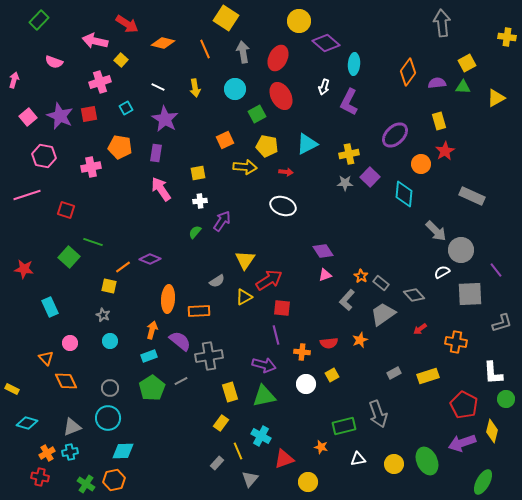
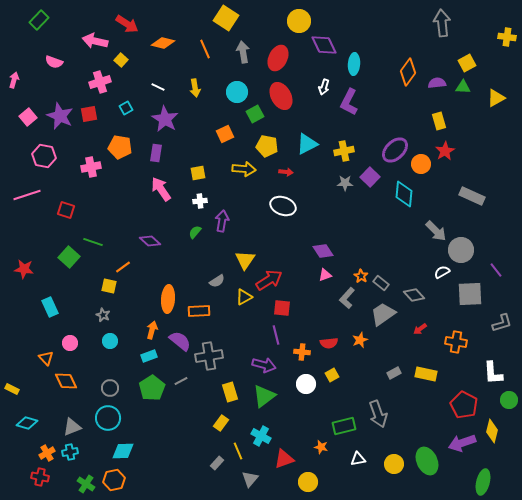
purple diamond at (326, 43): moved 2 px left, 2 px down; rotated 24 degrees clockwise
cyan circle at (235, 89): moved 2 px right, 3 px down
green square at (257, 114): moved 2 px left
purple ellipse at (395, 135): moved 15 px down
orange square at (225, 140): moved 6 px up
yellow cross at (349, 154): moved 5 px left, 3 px up
yellow arrow at (245, 167): moved 1 px left, 2 px down
purple arrow at (222, 221): rotated 25 degrees counterclockwise
purple diamond at (150, 259): moved 18 px up; rotated 20 degrees clockwise
gray L-shape at (347, 300): moved 2 px up
yellow rectangle at (428, 376): moved 2 px left, 2 px up; rotated 30 degrees clockwise
green triangle at (264, 396): rotated 25 degrees counterclockwise
green circle at (506, 399): moved 3 px right, 1 px down
green ellipse at (483, 482): rotated 15 degrees counterclockwise
